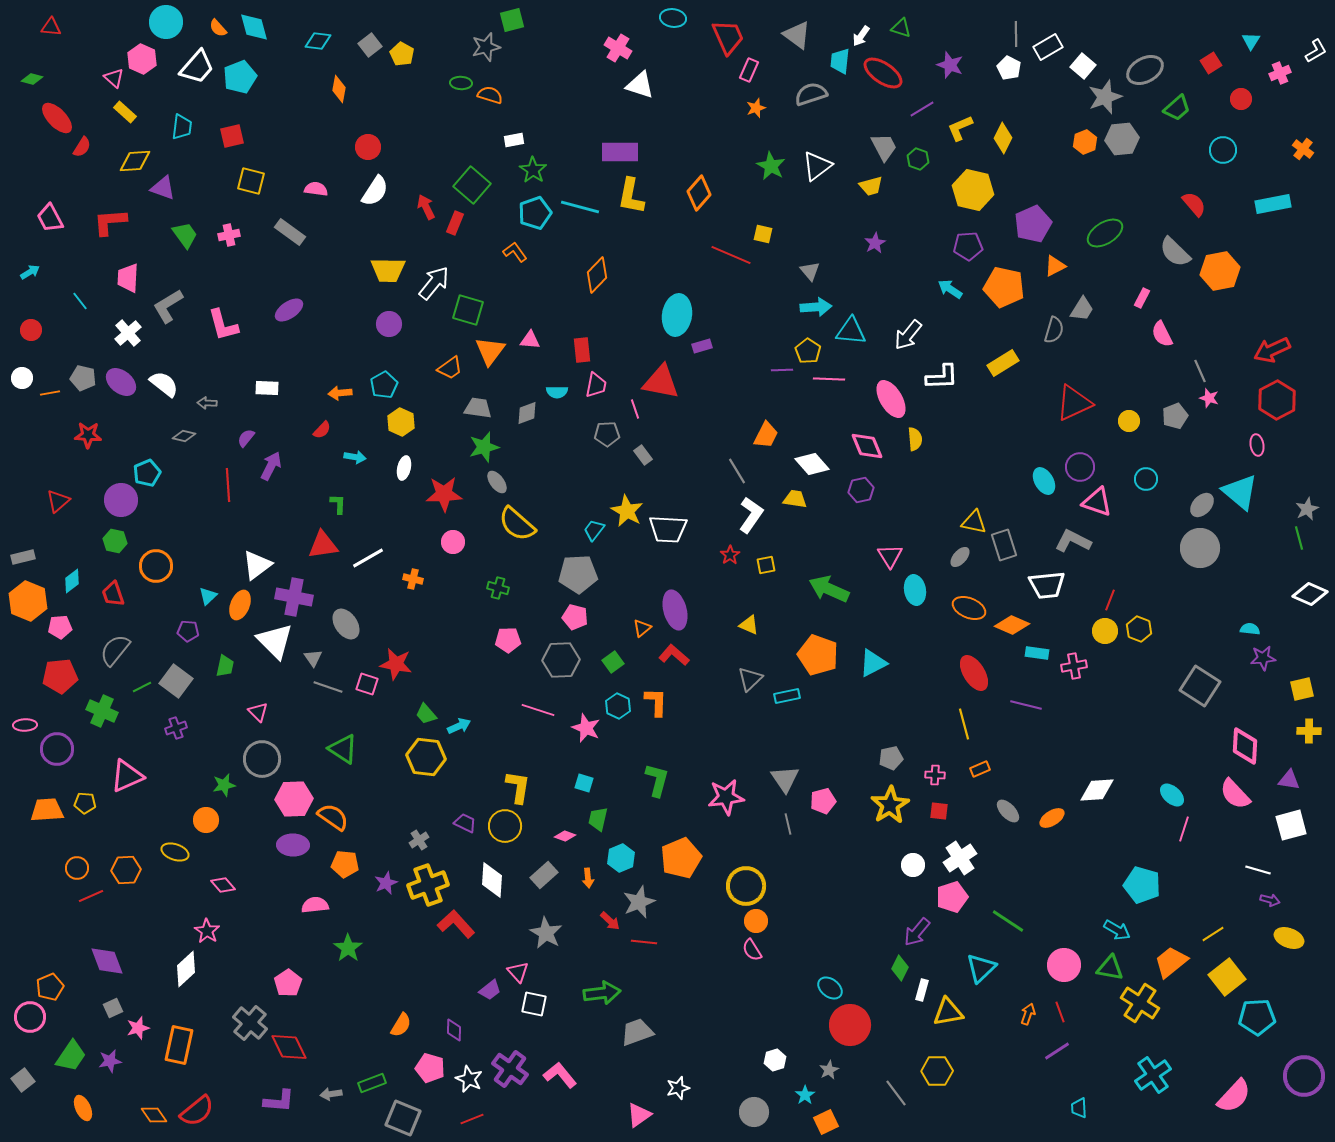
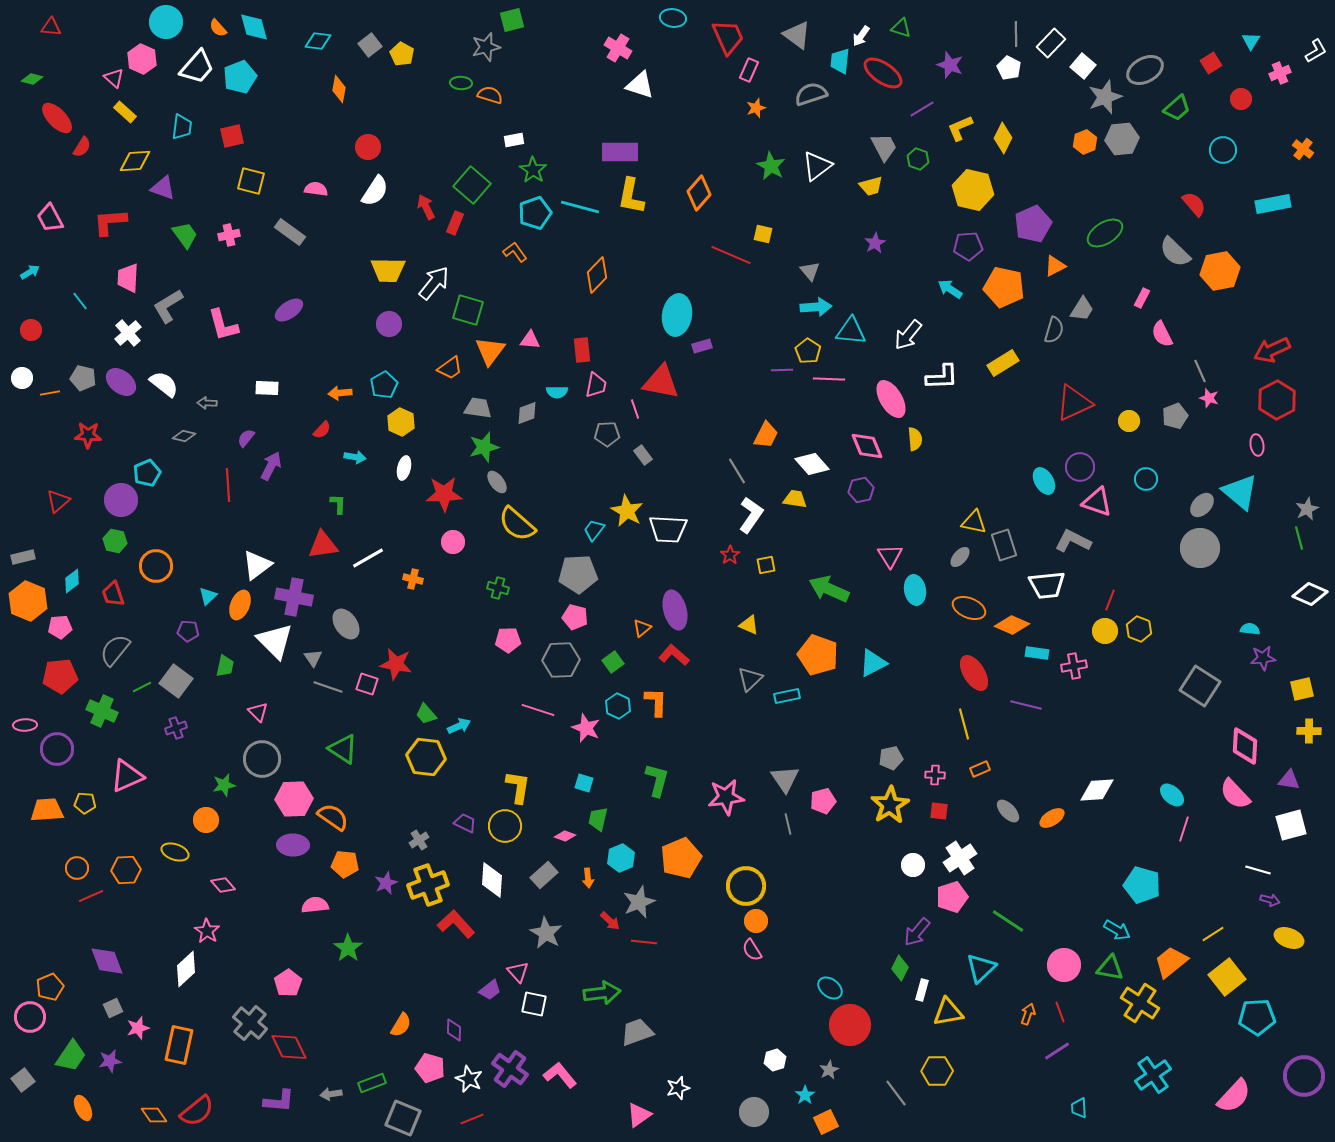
white rectangle at (1048, 47): moved 3 px right, 4 px up; rotated 16 degrees counterclockwise
